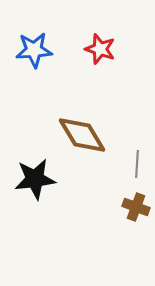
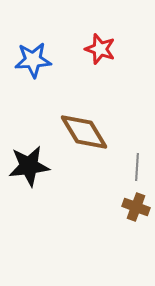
blue star: moved 1 px left, 10 px down
brown diamond: moved 2 px right, 3 px up
gray line: moved 3 px down
black star: moved 6 px left, 13 px up
